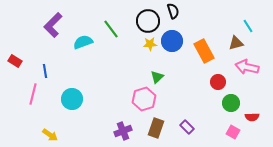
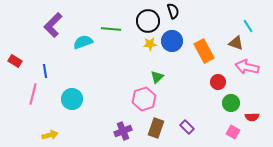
green line: rotated 48 degrees counterclockwise
brown triangle: rotated 35 degrees clockwise
yellow arrow: rotated 49 degrees counterclockwise
